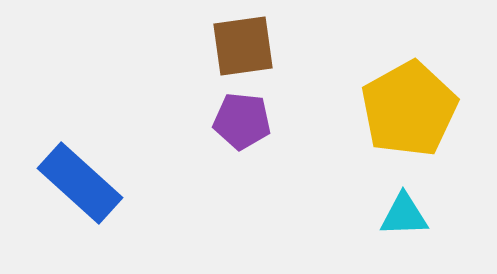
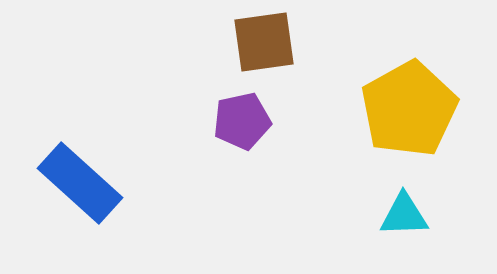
brown square: moved 21 px right, 4 px up
purple pentagon: rotated 18 degrees counterclockwise
